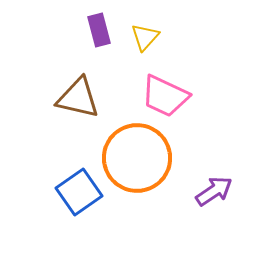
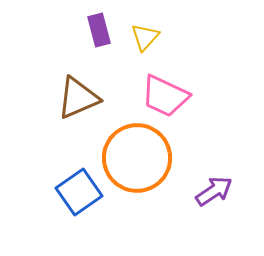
brown triangle: rotated 36 degrees counterclockwise
